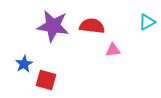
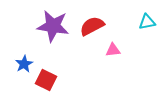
cyan triangle: rotated 18 degrees clockwise
red semicircle: rotated 35 degrees counterclockwise
red square: rotated 10 degrees clockwise
